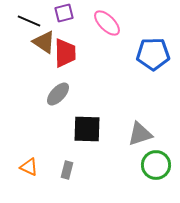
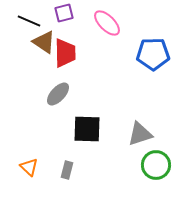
orange triangle: rotated 18 degrees clockwise
